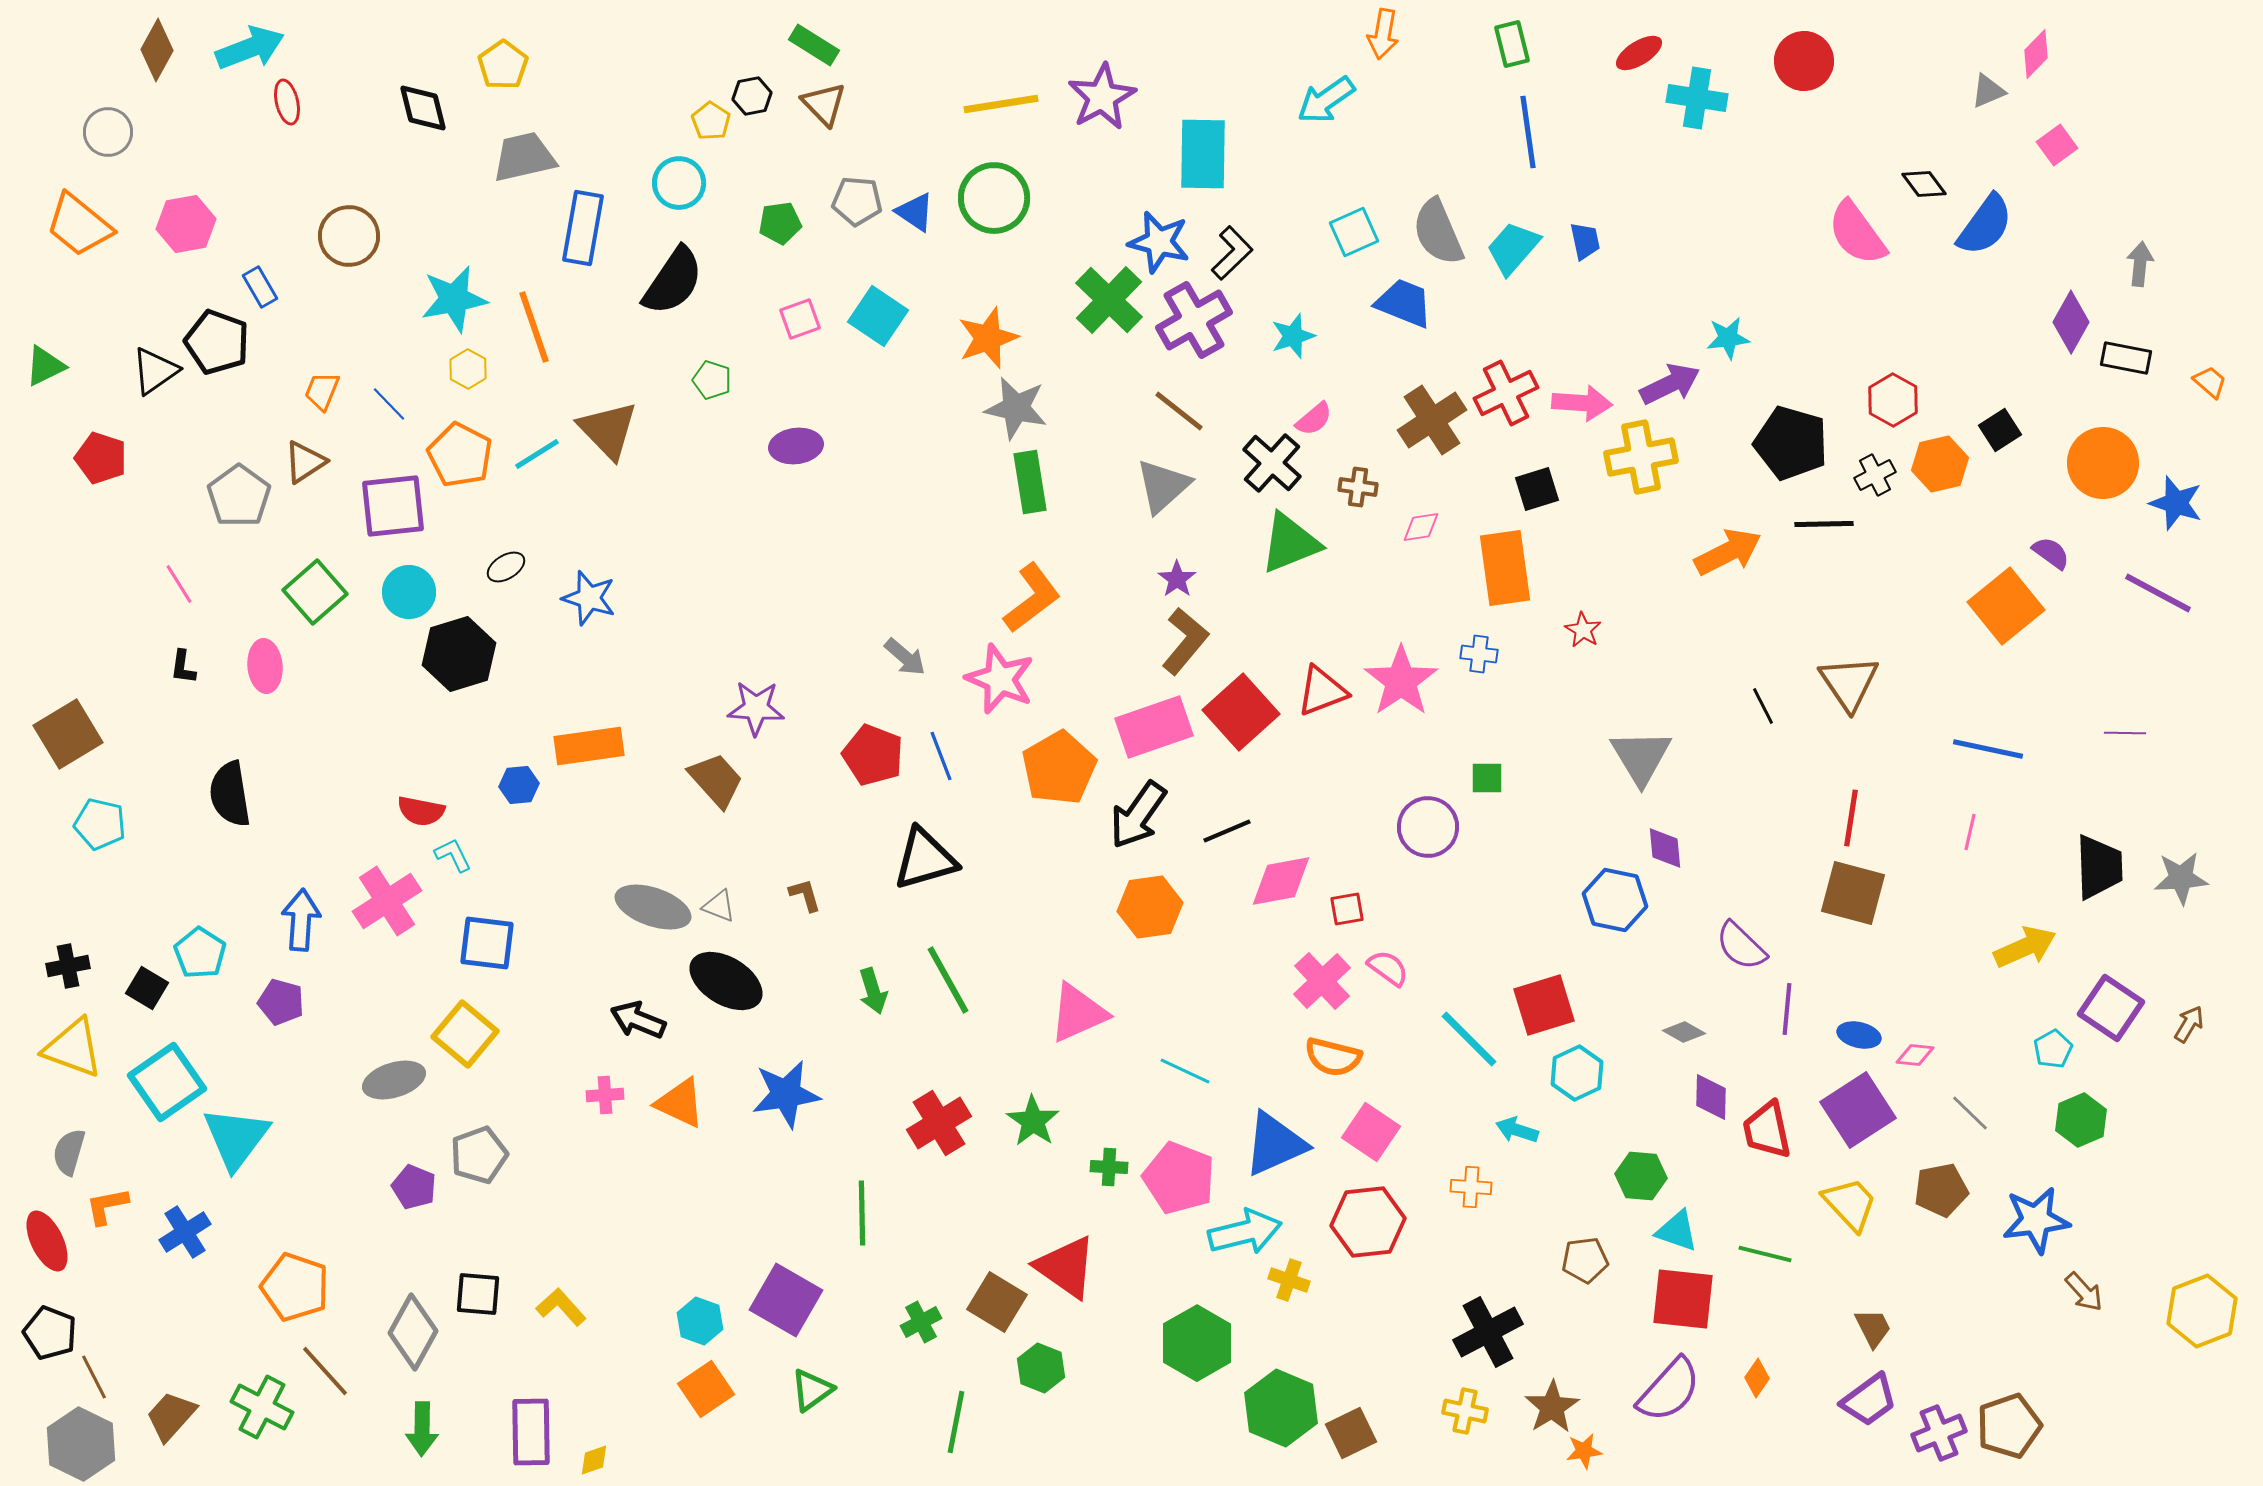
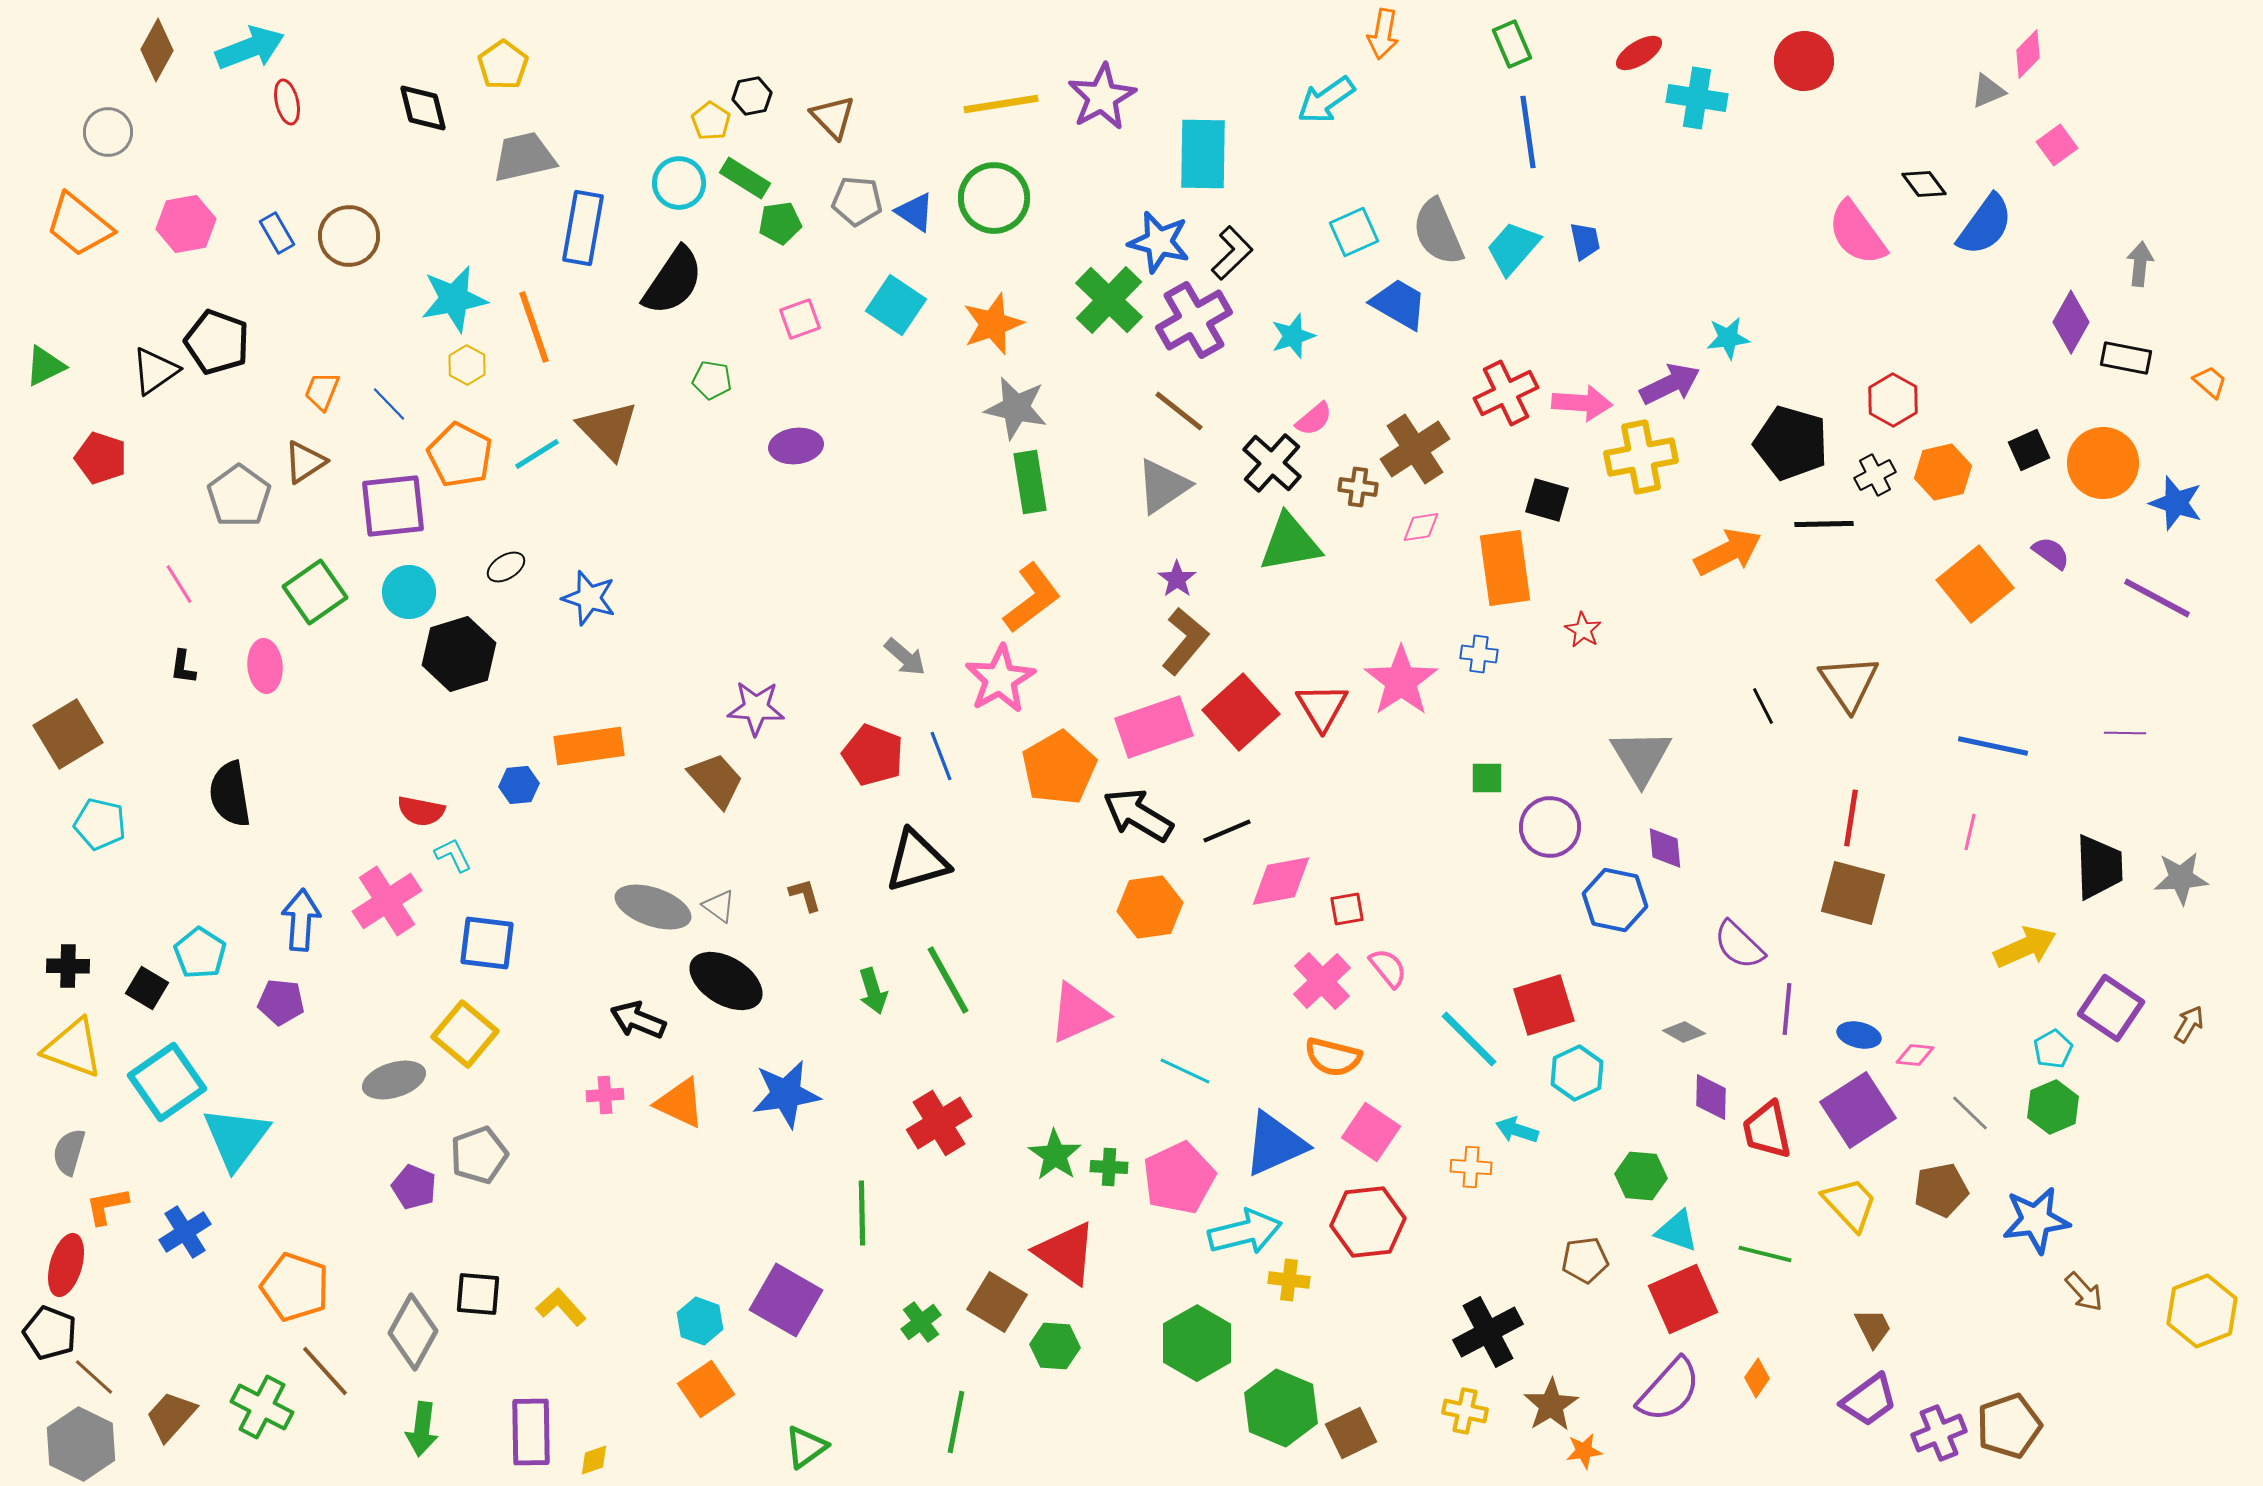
green rectangle at (1512, 44): rotated 9 degrees counterclockwise
green rectangle at (814, 45): moved 69 px left, 133 px down
pink diamond at (2036, 54): moved 8 px left
brown triangle at (824, 104): moved 9 px right, 13 px down
blue rectangle at (260, 287): moved 17 px right, 54 px up
blue trapezoid at (1404, 303): moved 5 px left, 1 px down; rotated 8 degrees clockwise
cyan square at (878, 316): moved 18 px right, 11 px up
orange star at (988, 338): moved 5 px right, 14 px up
yellow hexagon at (468, 369): moved 1 px left, 4 px up
green pentagon at (712, 380): rotated 9 degrees counterclockwise
brown cross at (1432, 420): moved 17 px left, 29 px down
black square at (2000, 430): moved 29 px right, 20 px down; rotated 9 degrees clockwise
orange hexagon at (1940, 464): moved 3 px right, 8 px down
gray triangle at (1163, 486): rotated 8 degrees clockwise
black square at (1537, 489): moved 10 px right, 11 px down; rotated 33 degrees clockwise
green triangle at (1290, 543): rotated 12 degrees clockwise
green square at (315, 592): rotated 6 degrees clockwise
purple line at (2158, 593): moved 1 px left, 5 px down
orange square at (2006, 606): moved 31 px left, 22 px up
pink star at (1000, 679): rotated 20 degrees clockwise
red triangle at (1322, 691): moved 16 px down; rotated 40 degrees counterclockwise
blue line at (1988, 749): moved 5 px right, 3 px up
black arrow at (1138, 815): rotated 86 degrees clockwise
purple circle at (1428, 827): moved 122 px right
black triangle at (925, 859): moved 8 px left, 2 px down
gray triangle at (719, 906): rotated 15 degrees clockwise
purple semicircle at (1741, 946): moved 2 px left, 1 px up
black cross at (68, 966): rotated 12 degrees clockwise
pink semicircle at (1388, 968): rotated 15 degrees clockwise
purple pentagon at (281, 1002): rotated 9 degrees counterclockwise
green hexagon at (2081, 1120): moved 28 px left, 13 px up
green star at (1033, 1121): moved 22 px right, 34 px down
pink pentagon at (1179, 1178): rotated 26 degrees clockwise
orange cross at (1471, 1187): moved 20 px up
red ellipse at (47, 1241): moved 19 px right, 24 px down; rotated 42 degrees clockwise
red triangle at (1066, 1267): moved 14 px up
yellow cross at (1289, 1280): rotated 12 degrees counterclockwise
red square at (1683, 1299): rotated 30 degrees counterclockwise
green cross at (921, 1322): rotated 9 degrees counterclockwise
green hexagon at (1041, 1368): moved 14 px right, 22 px up; rotated 18 degrees counterclockwise
brown line at (94, 1377): rotated 21 degrees counterclockwise
green triangle at (812, 1390): moved 6 px left, 57 px down
brown star at (1552, 1407): moved 1 px left, 2 px up
green arrow at (422, 1429): rotated 6 degrees clockwise
